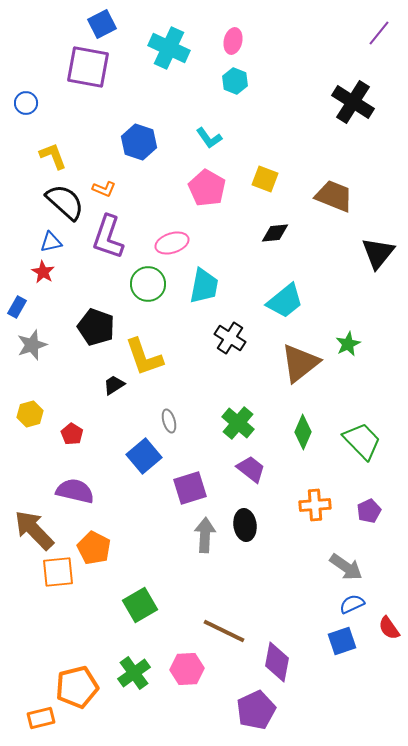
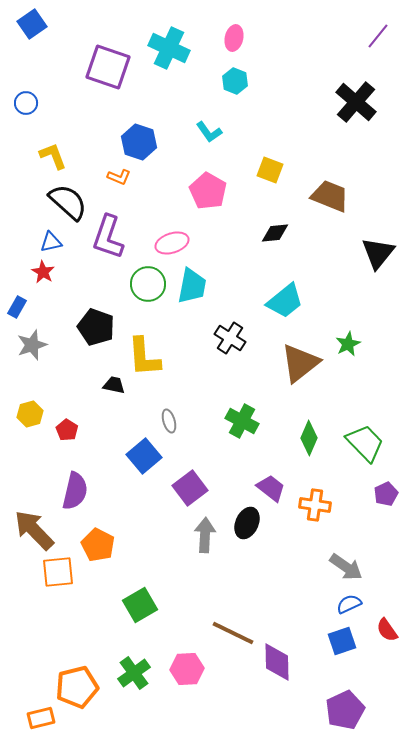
blue square at (102, 24): moved 70 px left; rotated 8 degrees counterclockwise
purple line at (379, 33): moved 1 px left, 3 px down
pink ellipse at (233, 41): moved 1 px right, 3 px up
purple square at (88, 67): moved 20 px right; rotated 9 degrees clockwise
black cross at (353, 102): moved 3 px right; rotated 9 degrees clockwise
cyan L-shape at (209, 138): moved 6 px up
yellow square at (265, 179): moved 5 px right, 9 px up
pink pentagon at (207, 188): moved 1 px right, 3 px down
orange L-shape at (104, 189): moved 15 px right, 12 px up
brown trapezoid at (334, 196): moved 4 px left
black semicircle at (65, 202): moved 3 px right
cyan trapezoid at (204, 286): moved 12 px left
yellow L-shape at (144, 357): rotated 15 degrees clockwise
black trapezoid at (114, 385): rotated 45 degrees clockwise
green cross at (238, 423): moved 4 px right, 2 px up; rotated 12 degrees counterclockwise
green diamond at (303, 432): moved 6 px right, 6 px down
red pentagon at (72, 434): moved 5 px left, 4 px up
green trapezoid at (362, 441): moved 3 px right, 2 px down
purple trapezoid at (251, 469): moved 20 px right, 19 px down
purple square at (190, 488): rotated 20 degrees counterclockwise
purple semicircle at (75, 491): rotated 90 degrees clockwise
orange cross at (315, 505): rotated 12 degrees clockwise
purple pentagon at (369, 511): moved 17 px right, 17 px up
black ellipse at (245, 525): moved 2 px right, 2 px up; rotated 32 degrees clockwise
orange pentagon at (94, 548): moved 4 px right, 3 px up
blue semicircle at (352, 604): moved 3 px left
red semicircle at (389, 628): moved 2 px left, 2 px down
brown line at (224, 631): moved 9 px right, 2 px down
purple diamond at (277, 662): rotated 12 degrees counterclockwise
purple pentagon at (256, 710): moved 89 px right
